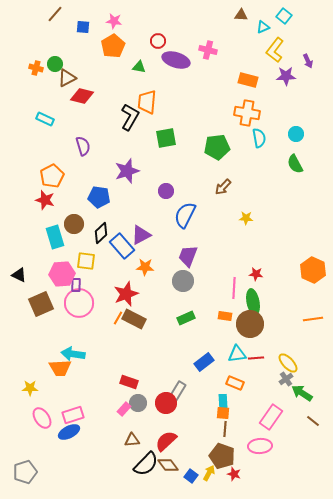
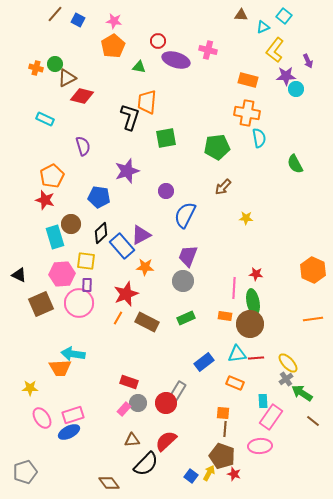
blue square at (83, 27): moved 5 px left, 7 px up; rotated 24 degrees clockwise
black L-shape at (130, 117): rotated 12 degrees counterclockwise
cyan circle at (296, 134): moved 45 px up
brown circle at (74, 224): moved 3 px left
purple rectangle at (76, 285): moved 11 px right
brown rectangle at (134, 319): moved 13 px right, 3 px down
cyan rectangle at (223, 401): moved 40 px right
brown diamond at (168, 465): moved 59 px left, 18 px down
